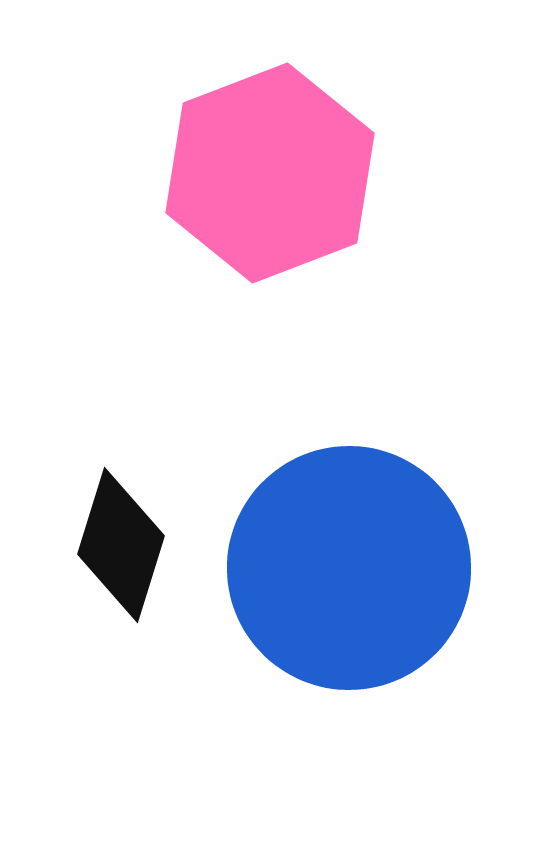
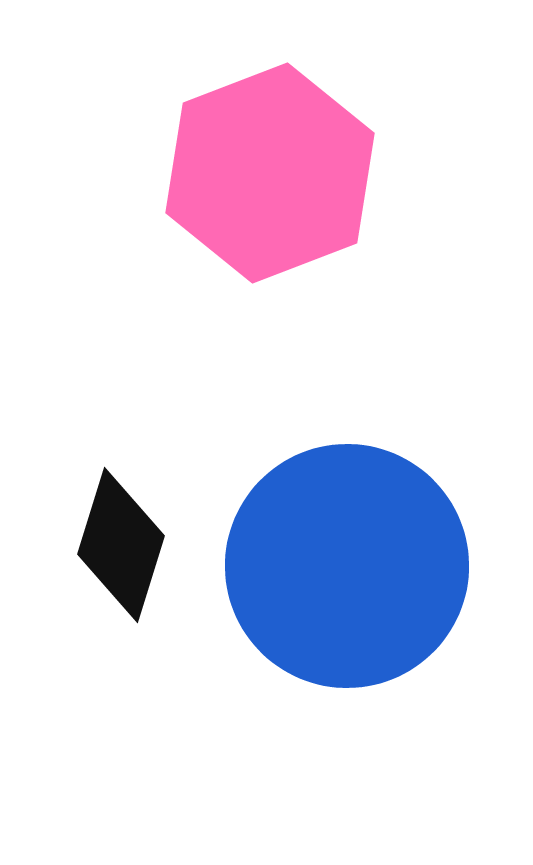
blue circle: moved 2 px left, 2 px up
